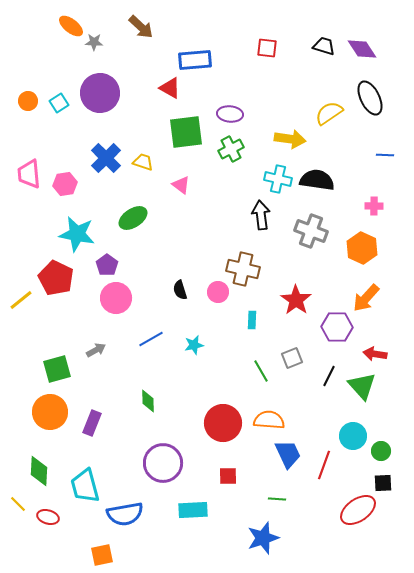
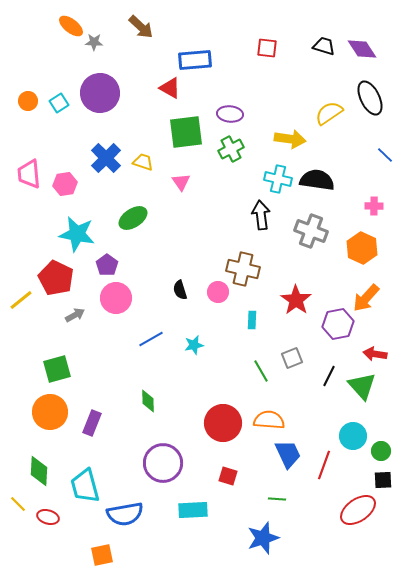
blue line at (385, 155): rotated 42 degrees clockwise
pink triangle at (181, 185): moved 3 px up; rotated 18 degrees clockwise
purple hexagon at (337, 327): moved 1 px right, 3 px up; rotated 12 degrees counterclockwise
gray arrow at (96, 350): moved 21 px left, 35 px up
red square at (228, 476): rotated 18 degrees clockwise
black square at (383, 483): moved 3 px up
